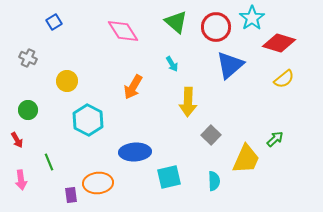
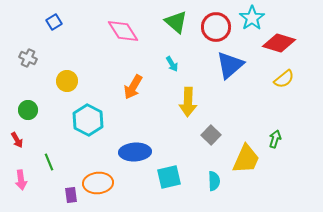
green arrow: rotated 30 degrees counterclockwise
